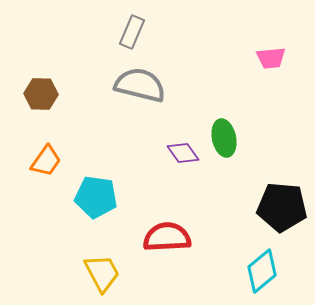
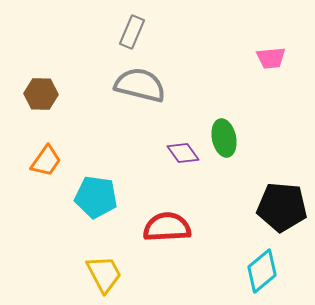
red semicircle: moved 10 px up
yellow trapezoid: moved 2 px right, 1 px down
